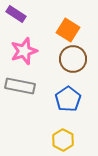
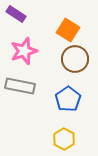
brown circle: moved 2 px right
yellow hexagon: moved 1 px right, 1 px up
